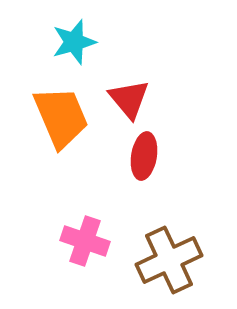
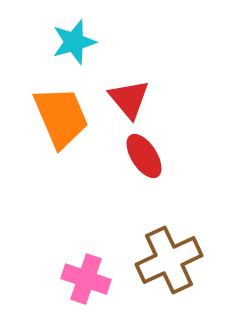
red ellipse: rotated 42 degrees counterclockwise
pink cross: moved 1 px right, 38 px down
